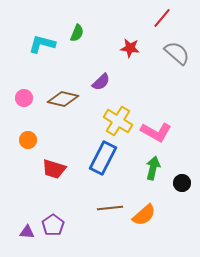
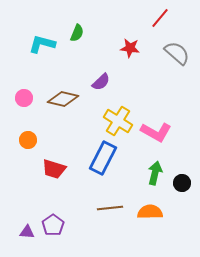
red line: moved 2 px left
green arrow: moved 2 px right, 5 px down
orange semicircle: moved 6 px right, 3 px up; rotated 140 degrees counterclockwise
